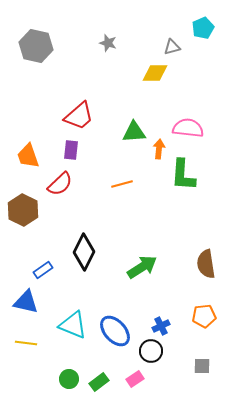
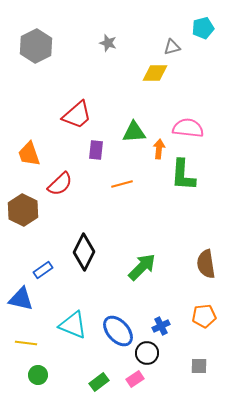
cyan pentagon: rotated 10 degrees clockwise
gray hexagon: rotated 20 degrees clockwise
red trapezoid: moved 2 px left, 1 px up
purple rectangle: moved 25 px right
orange trapezoid: moved 1 px right, 2 px up
green arrow: rotated 12 degrees counterclockwise
blue triangle: moved 5 px left, 3 px up
blue ellipse: moved 3 px right
black circle: moved 4 px left, 2 px down
gray square: moved 3 px left
green circle: moved 31 px left, 4 px up
